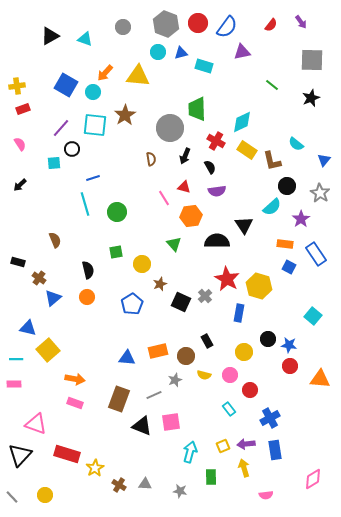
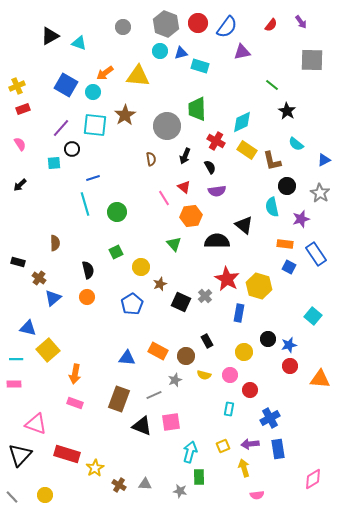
cyan triangle at (85, 39): moved 6 px left, 4 px down
cyan circle at (158, 52): moved 2 px right, 1 px up
cyan rectangle at (204, 66): moved 4 px left
orange arrow at (105, 73): rotated 12 degrees clockwise
yellow cross at (17, 86): rotated 14 degrees counterclockwise
black star at (311, 98): moved 24 px left, 13 px down; rotated 18 degrees counterclockwise
gray circle at (170, 128): moved 3 px left, 2 px up
blue triangle at (324, 160): rotated 24 degrees clockwise
red triangle at (184, 187): rotated 24 degrees clockwise
cyan semicircle at (272, 207): rotated 120 degrees clockwise
purple star at (301, 219): rotated 18 degrees clockwise
black triangle at (244, 225): rotated 18 degrees counterclockwise
brown semicircle at (55, 240): moved 3 px down; rotated 21 degrees clockwise
green square at (116, 252): rotated 16 degrees counterclockwise
yellow circle at (142, 264): moved 1 px left, 3 px down
blue star at (289, 345): rotated 21 degrees counterclockwise
orange rectangle at (158, 351): rotated 42 degrees clockwise
orange arrow at (75, 379): moved 5 px up; rotated 90 degrees clockwise
cyan rectangle at (229, 409): rotated 48 degrees clockwise
purple arrow at (246, 444): moved 4 px right
blue rectangle at (275, 450): moved 3 px right, 1 px up
green rectangle at (211, 477): moved 12 px left
pink semicircle at (266, 495): moved 9 px left
